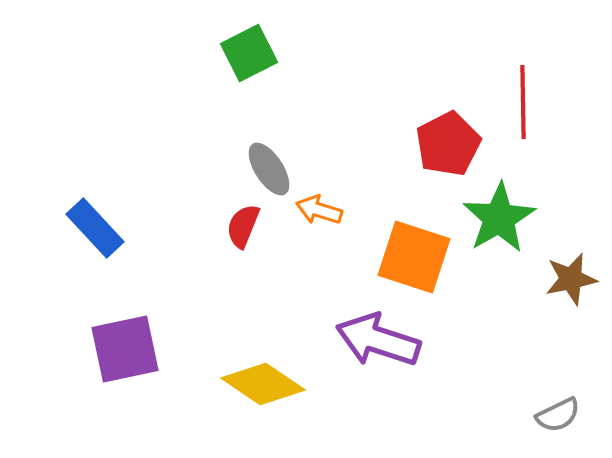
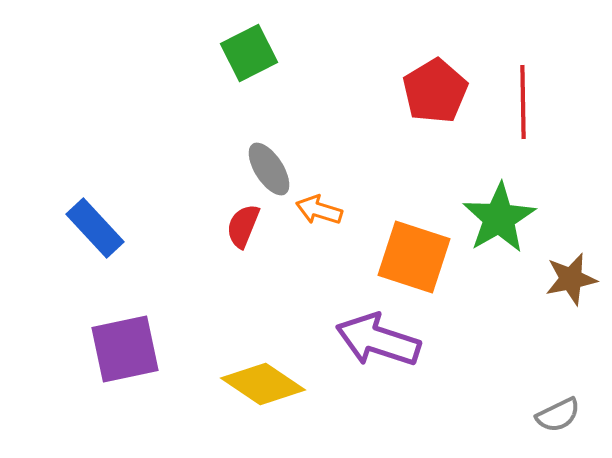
red pentagon: moved 13 px left, 53 px up; rotated 4 degrees counterclockwise
